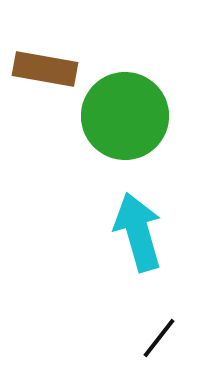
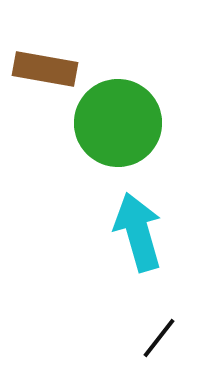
green circle: moved 7 px left, 7 px down
